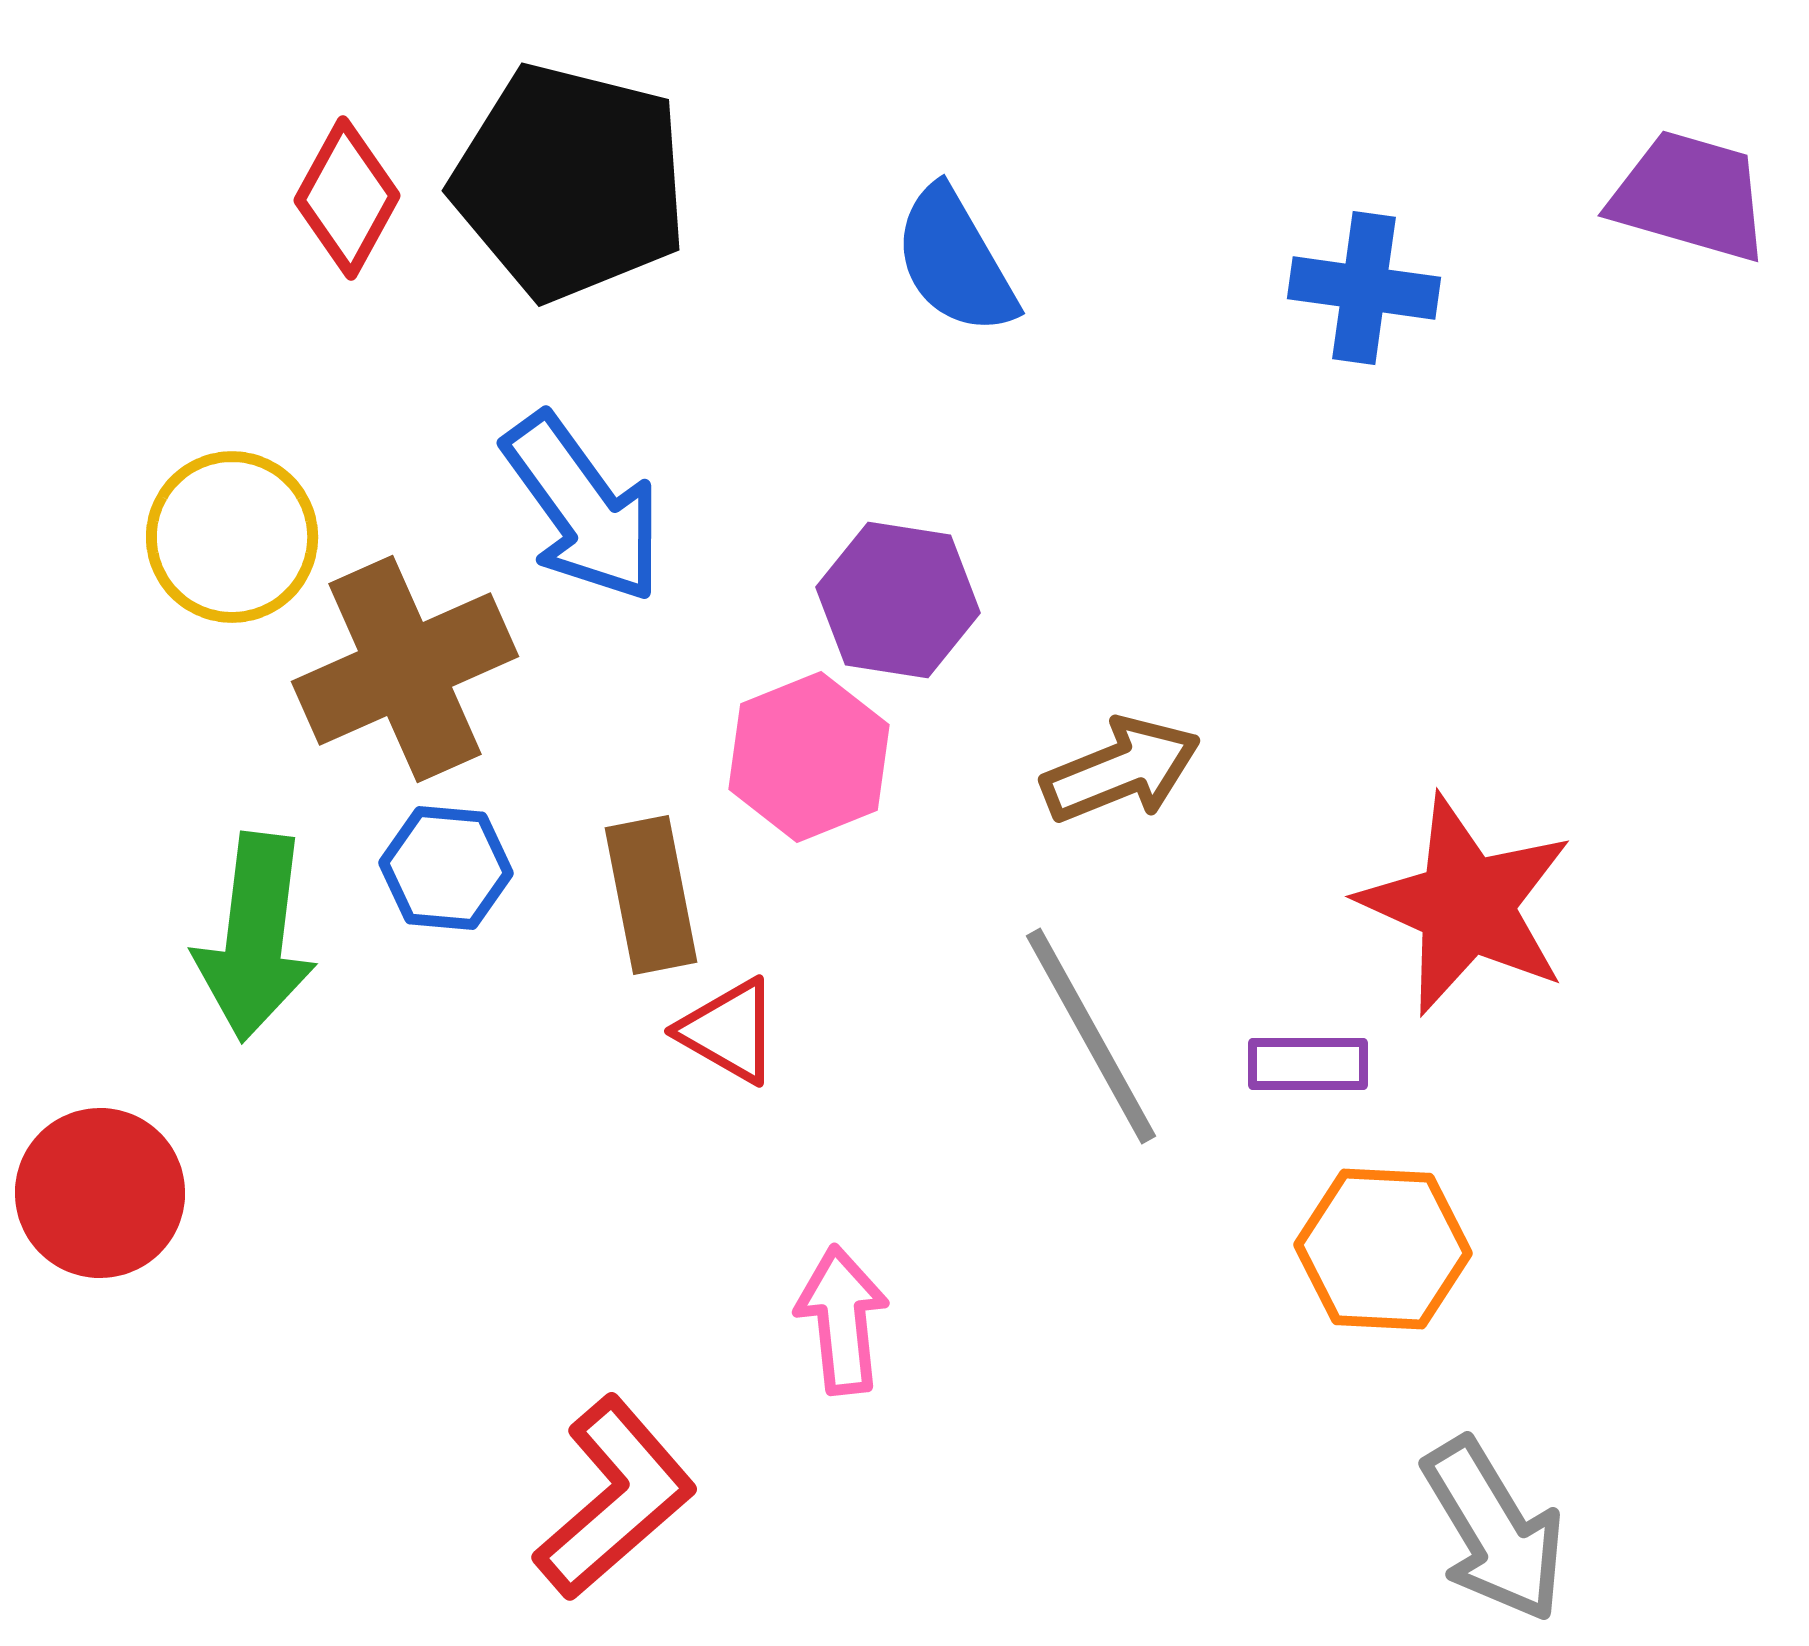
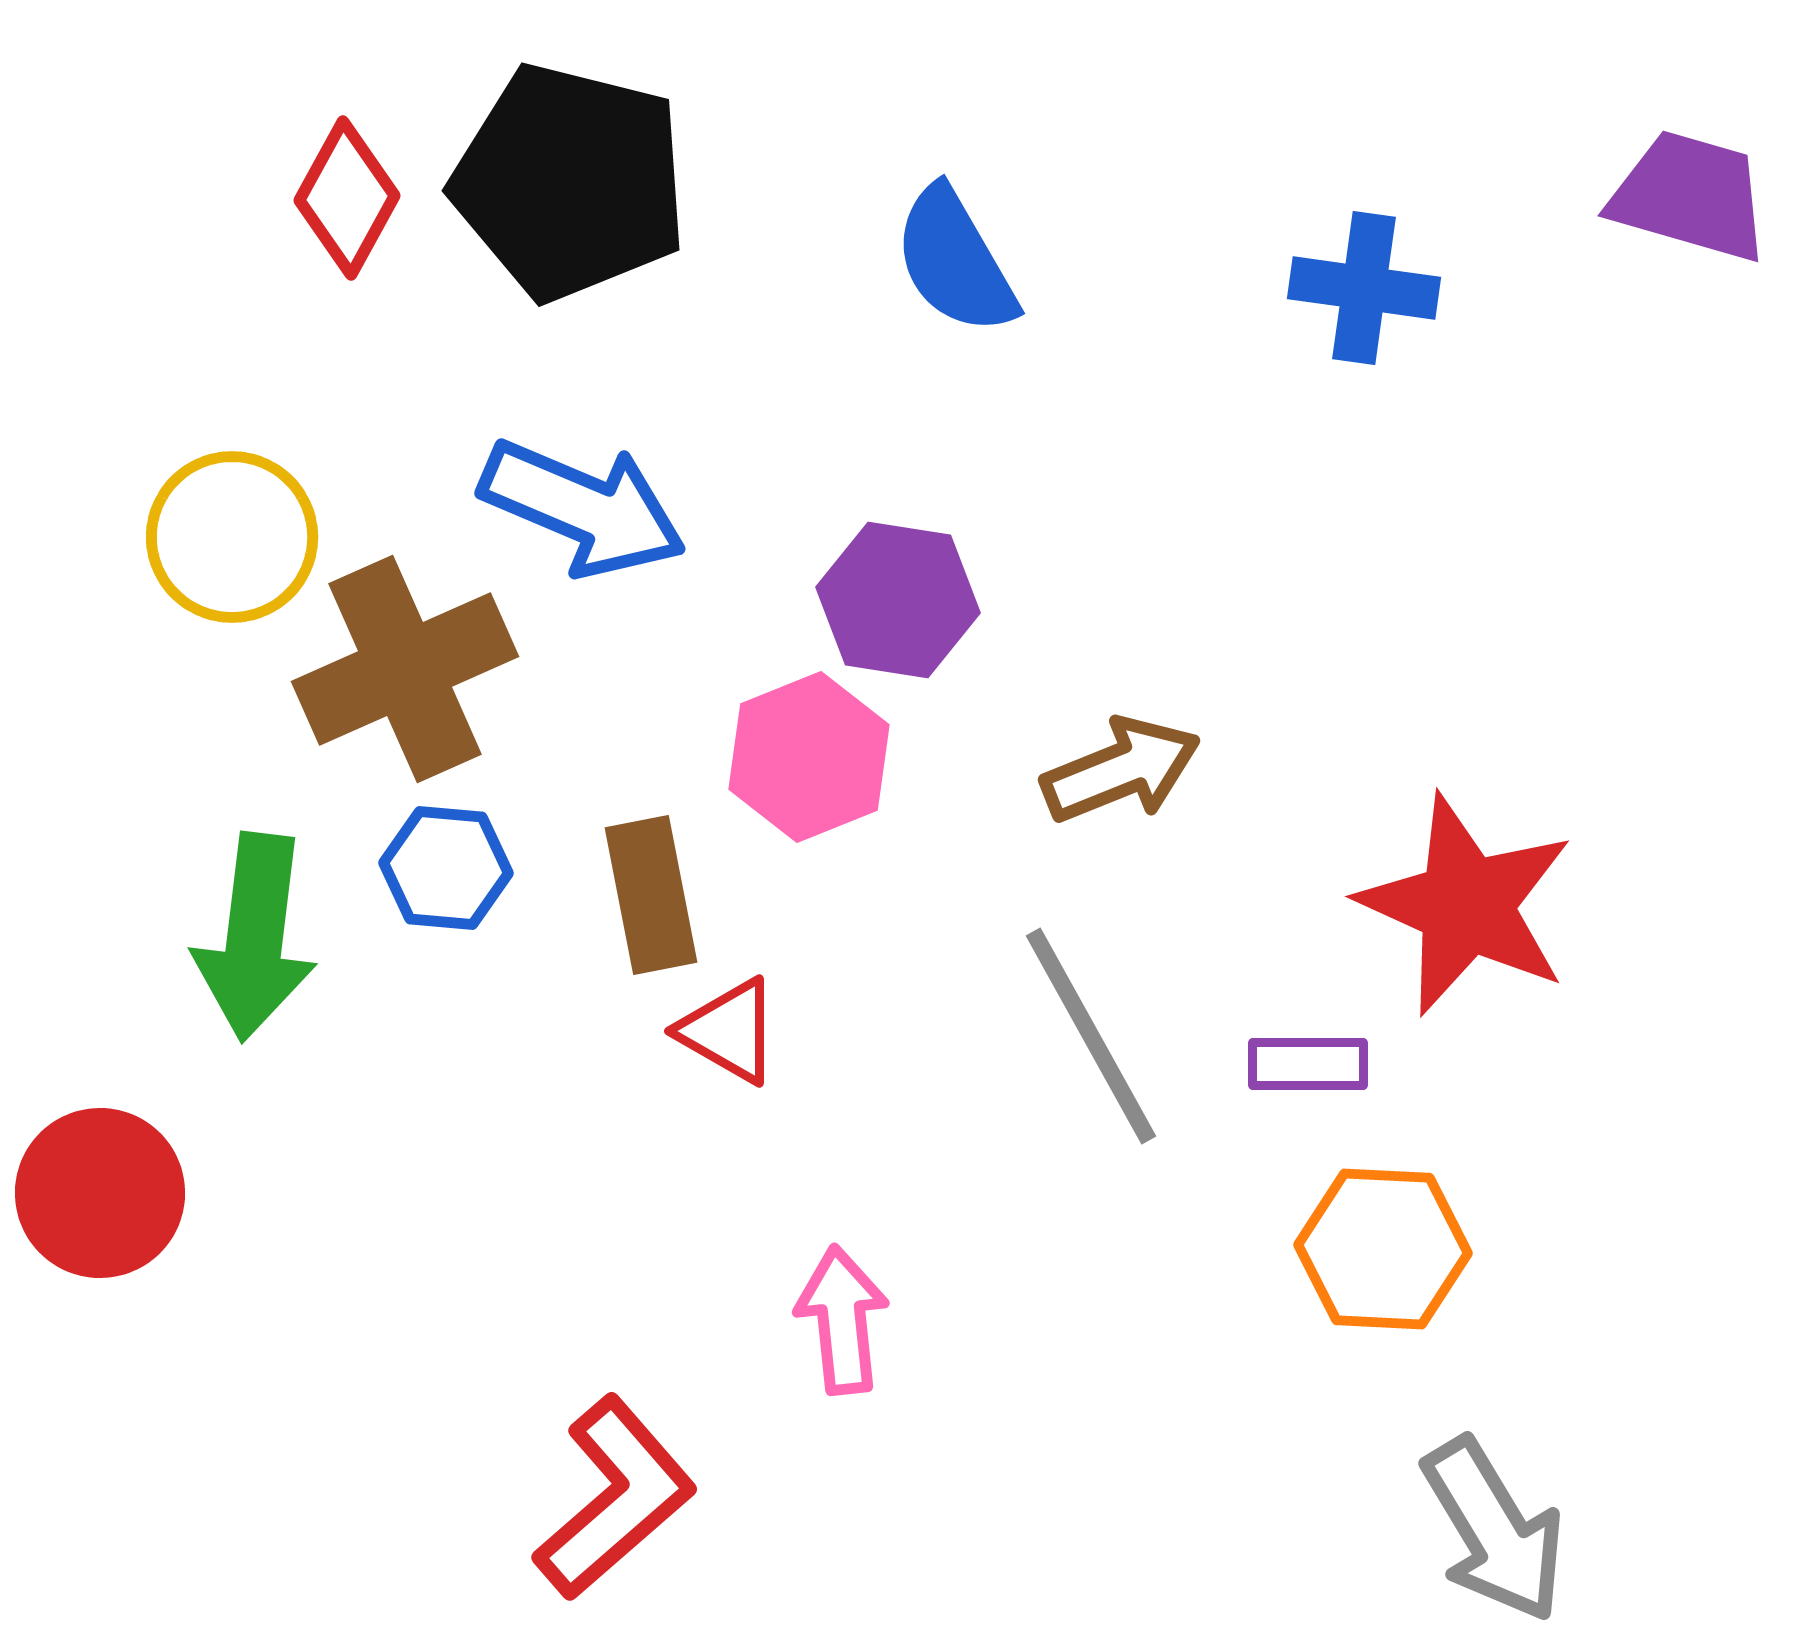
blue arrow: rotated 31 degrees counterclockwise
